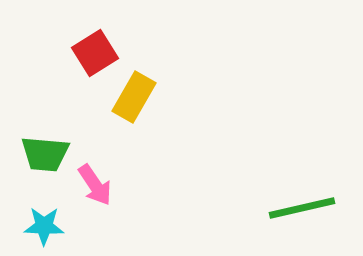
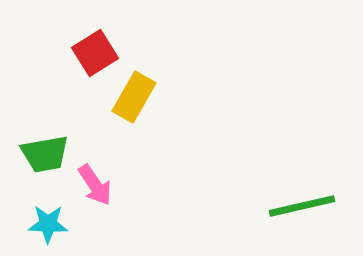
green trapezoid: rotated 15 degrees counterclockwise
green line: moved 2 px up
cyan star: moved 4 px right, 2 px up
